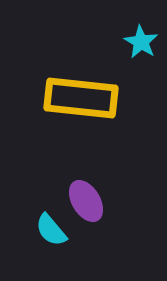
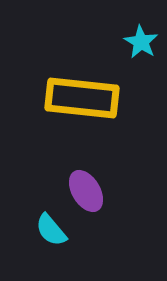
yellow rectangle: moved 1 px right
purple ellipse: moved 10 px up
